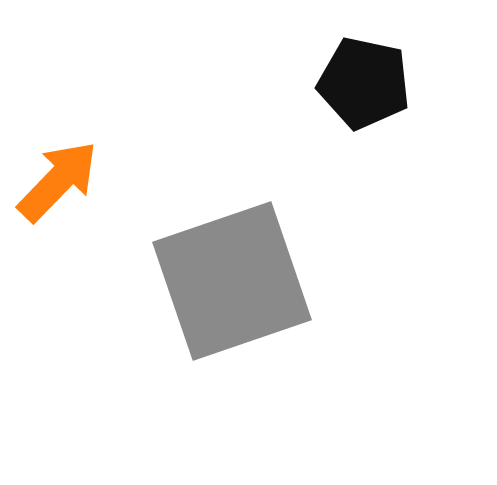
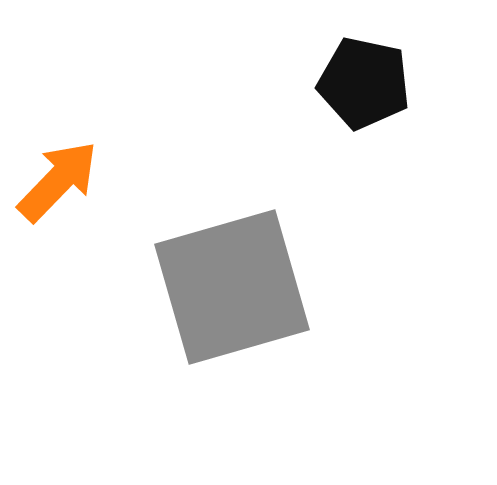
gray square: moved 6 px down; rotated 3 degrees clockwise
